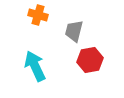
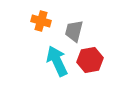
orange cross: moved 3 px right, 6 px down
cyan arrow: moved 22 px right, 5 px up
